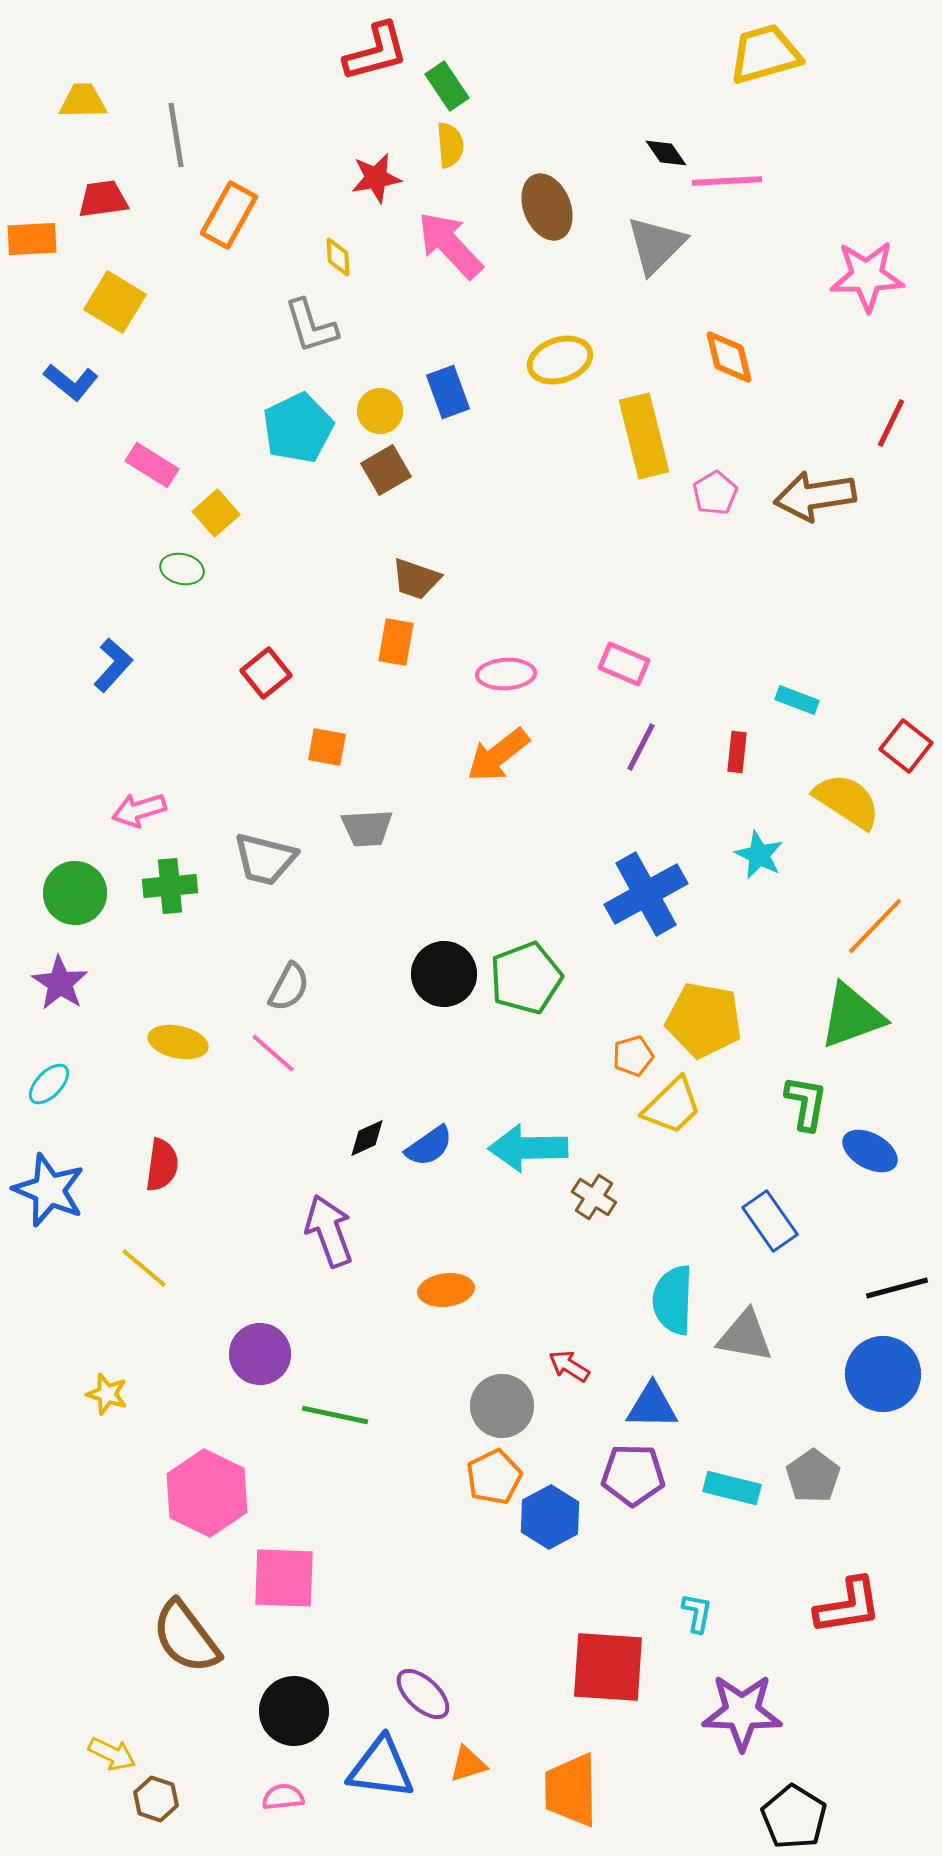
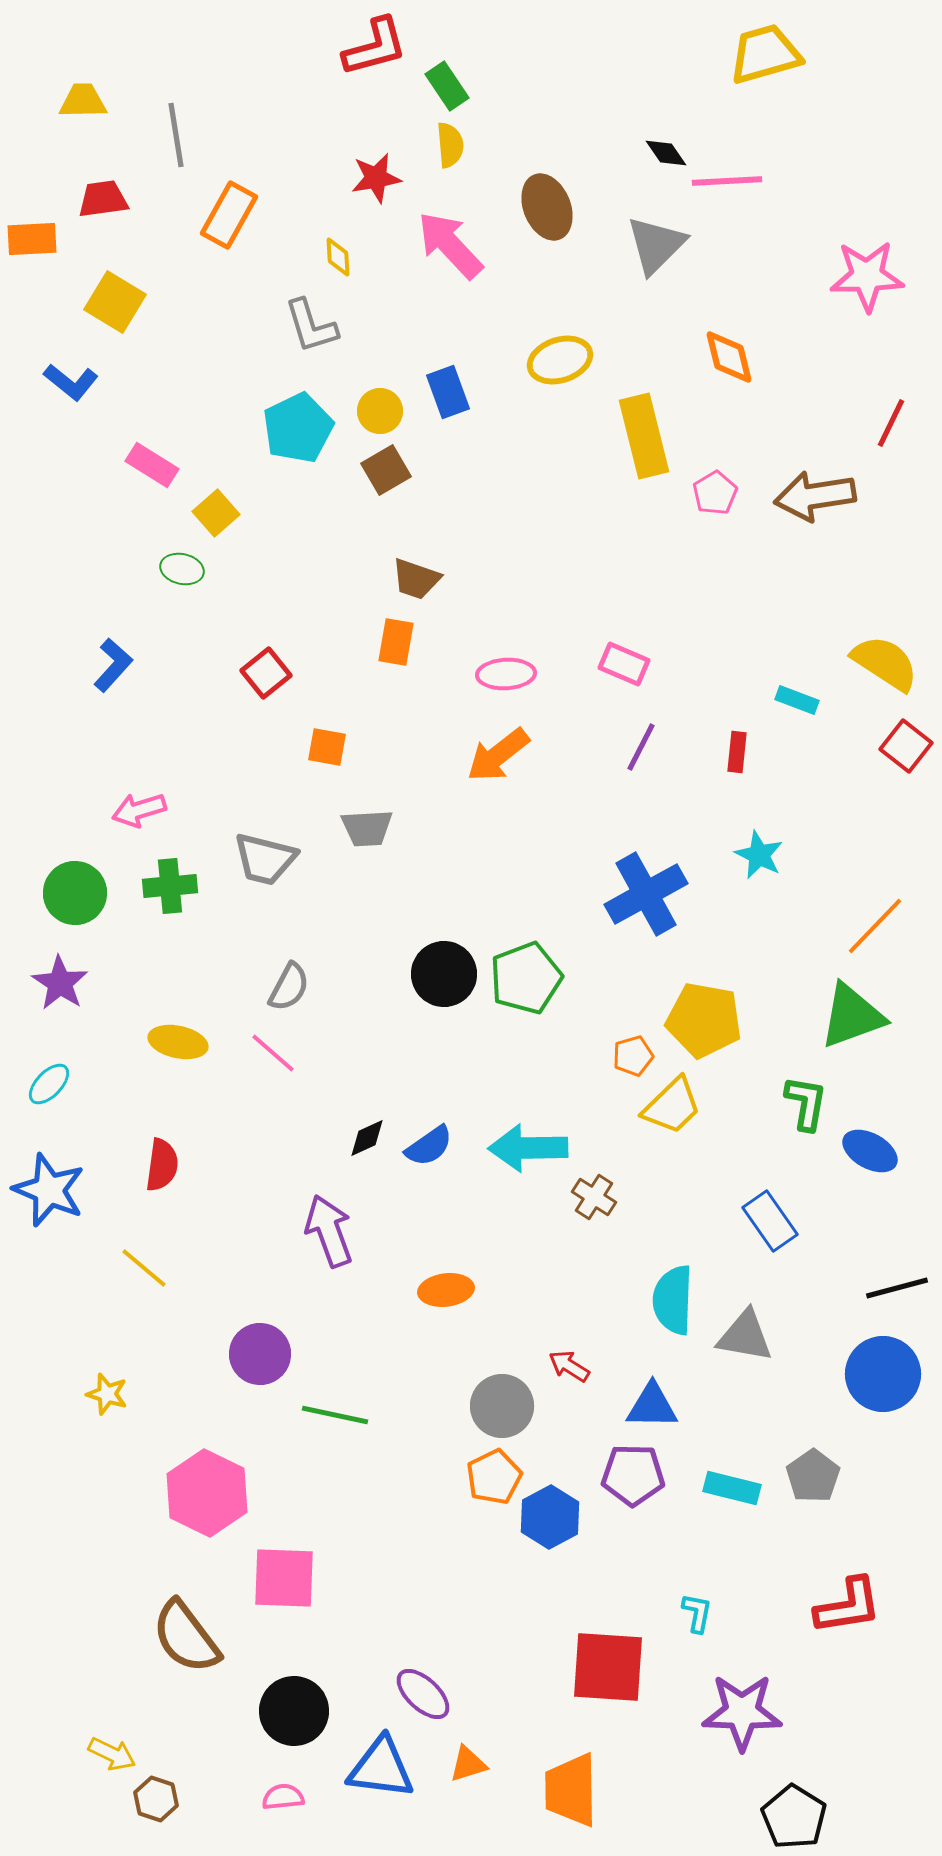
red L-shape at (376, 52): moved 1 px left, 5 px up
yellow semicircle at (847, 801): moved 38 px right, 138 px up
